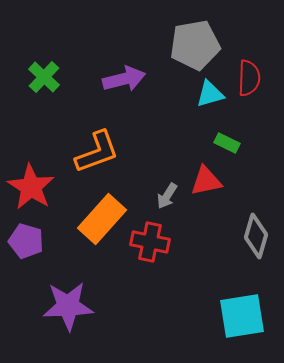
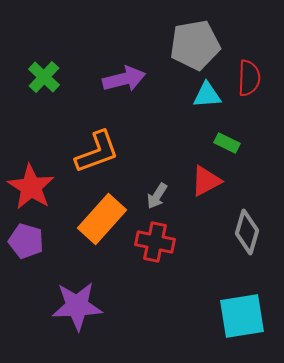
cyan triangle: moved 3 px left, 1 px down; rotated 12 degrees clockwise
red triangle: rotated 16 degrees counterclockwise
gray arrow: moved 10 px left
gray diamond: moved 9 px left, 4 px up
red cross: moved 5 px right
purple star: moved 9 px right
